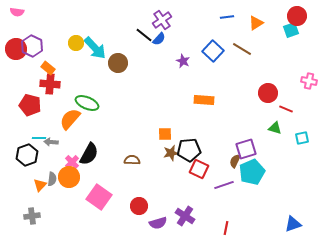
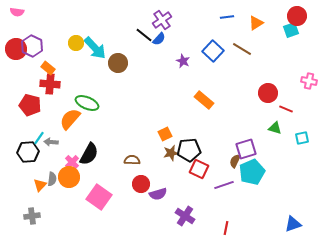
orange rectangle at (204, 100): rotated 36 degrees clockwise
orange square at (165, 134): rotated 24 degrees counterclockwise
cyan line at (39, 138): rotated 56 degrees counterclockwise
black hexagon at (27, 155): moved 1 px right, 3 px up; rotated 15 degrees clockwise
red circle at (139, 206): moved 2 px right, 22 px up
purple semicircle at (158, 223): moved 29 px up
